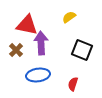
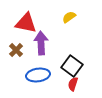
red triangle: moved 1 px left, 2 px up
black square: moved 10 px left, 16 px down; rotated 15 degrees clockwise
